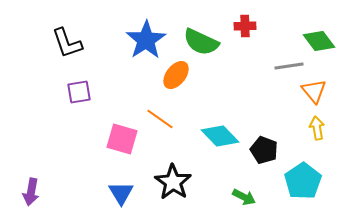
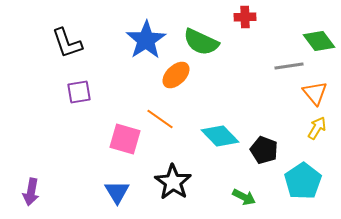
red cross: moved 9 px up
orange ellipse: rotated 8 degrees clockwise
orange triangle: moved 1 px right, 2 px down
yellow arrow: rotated 40 degrees clockwise
pink square: moved 3 px right
blue triangle: moved 4 px left, 1 px up
